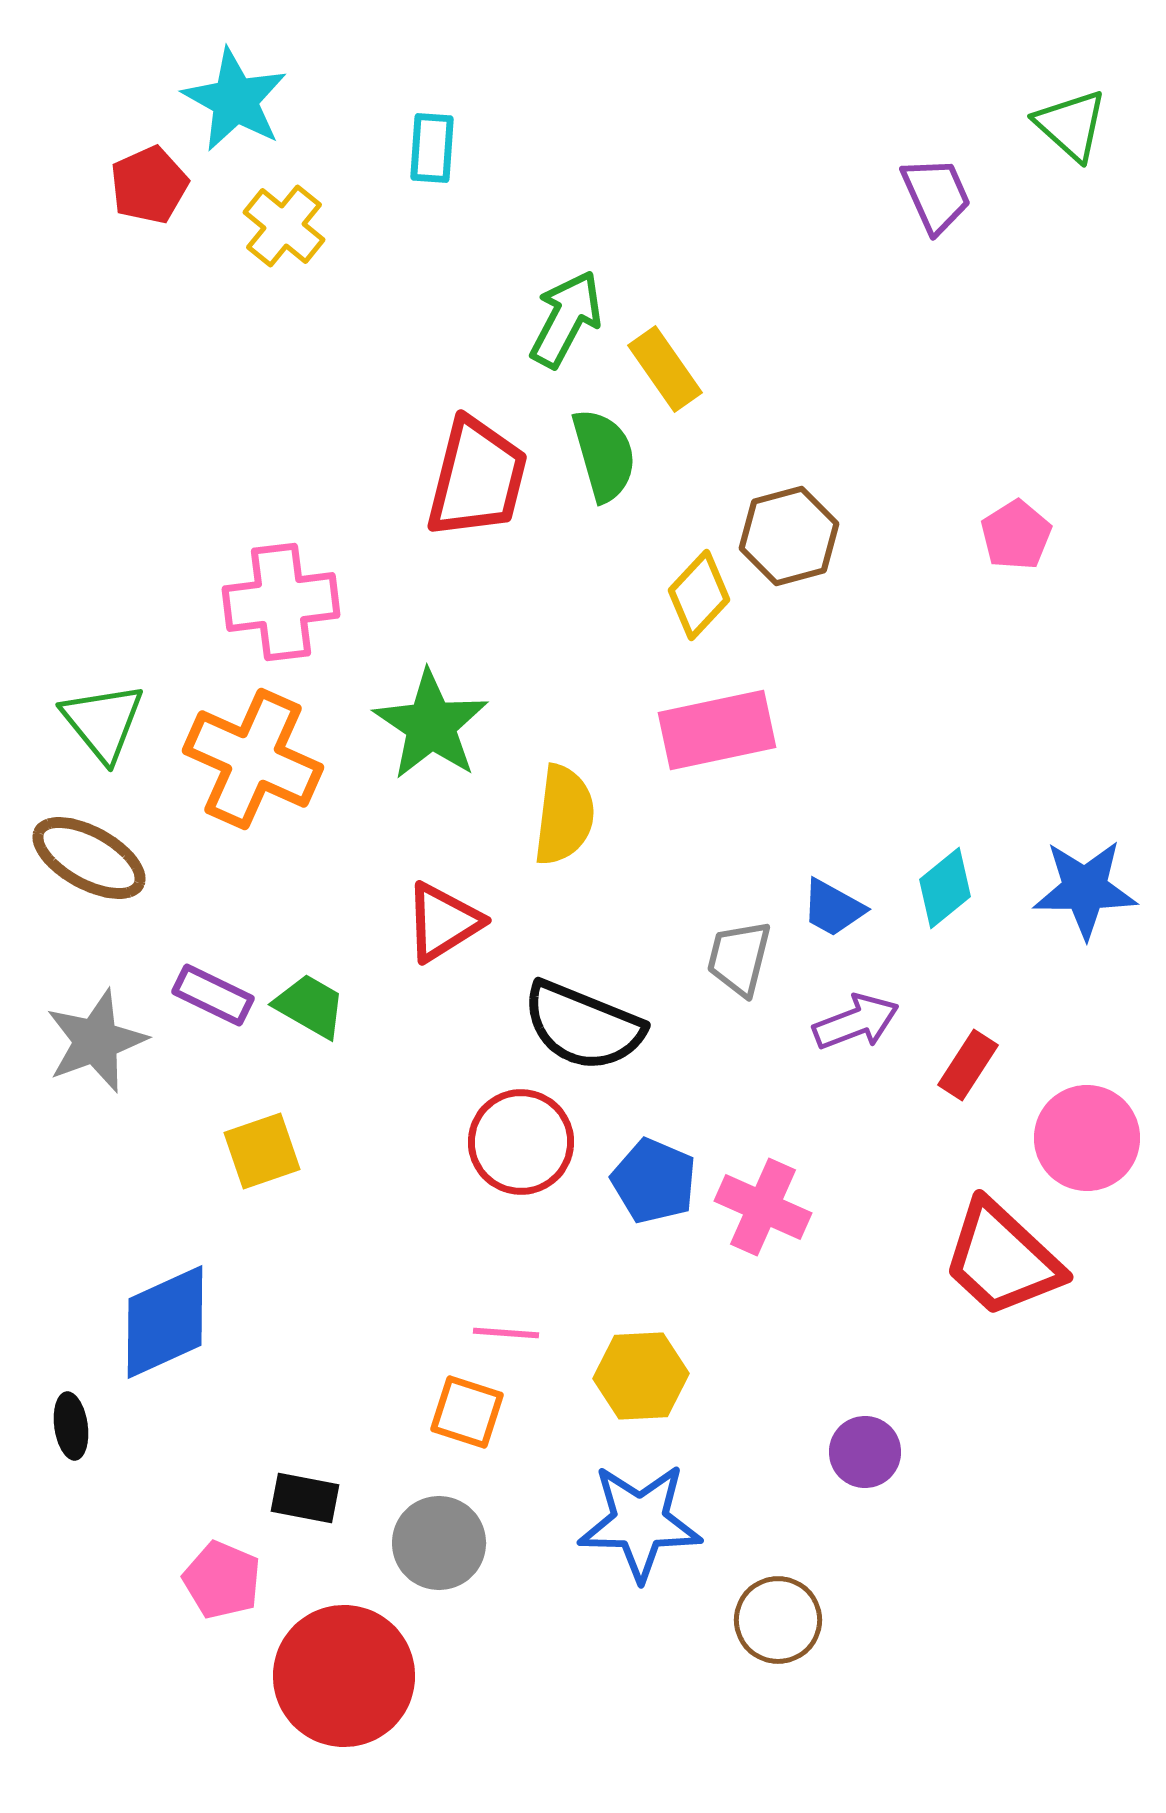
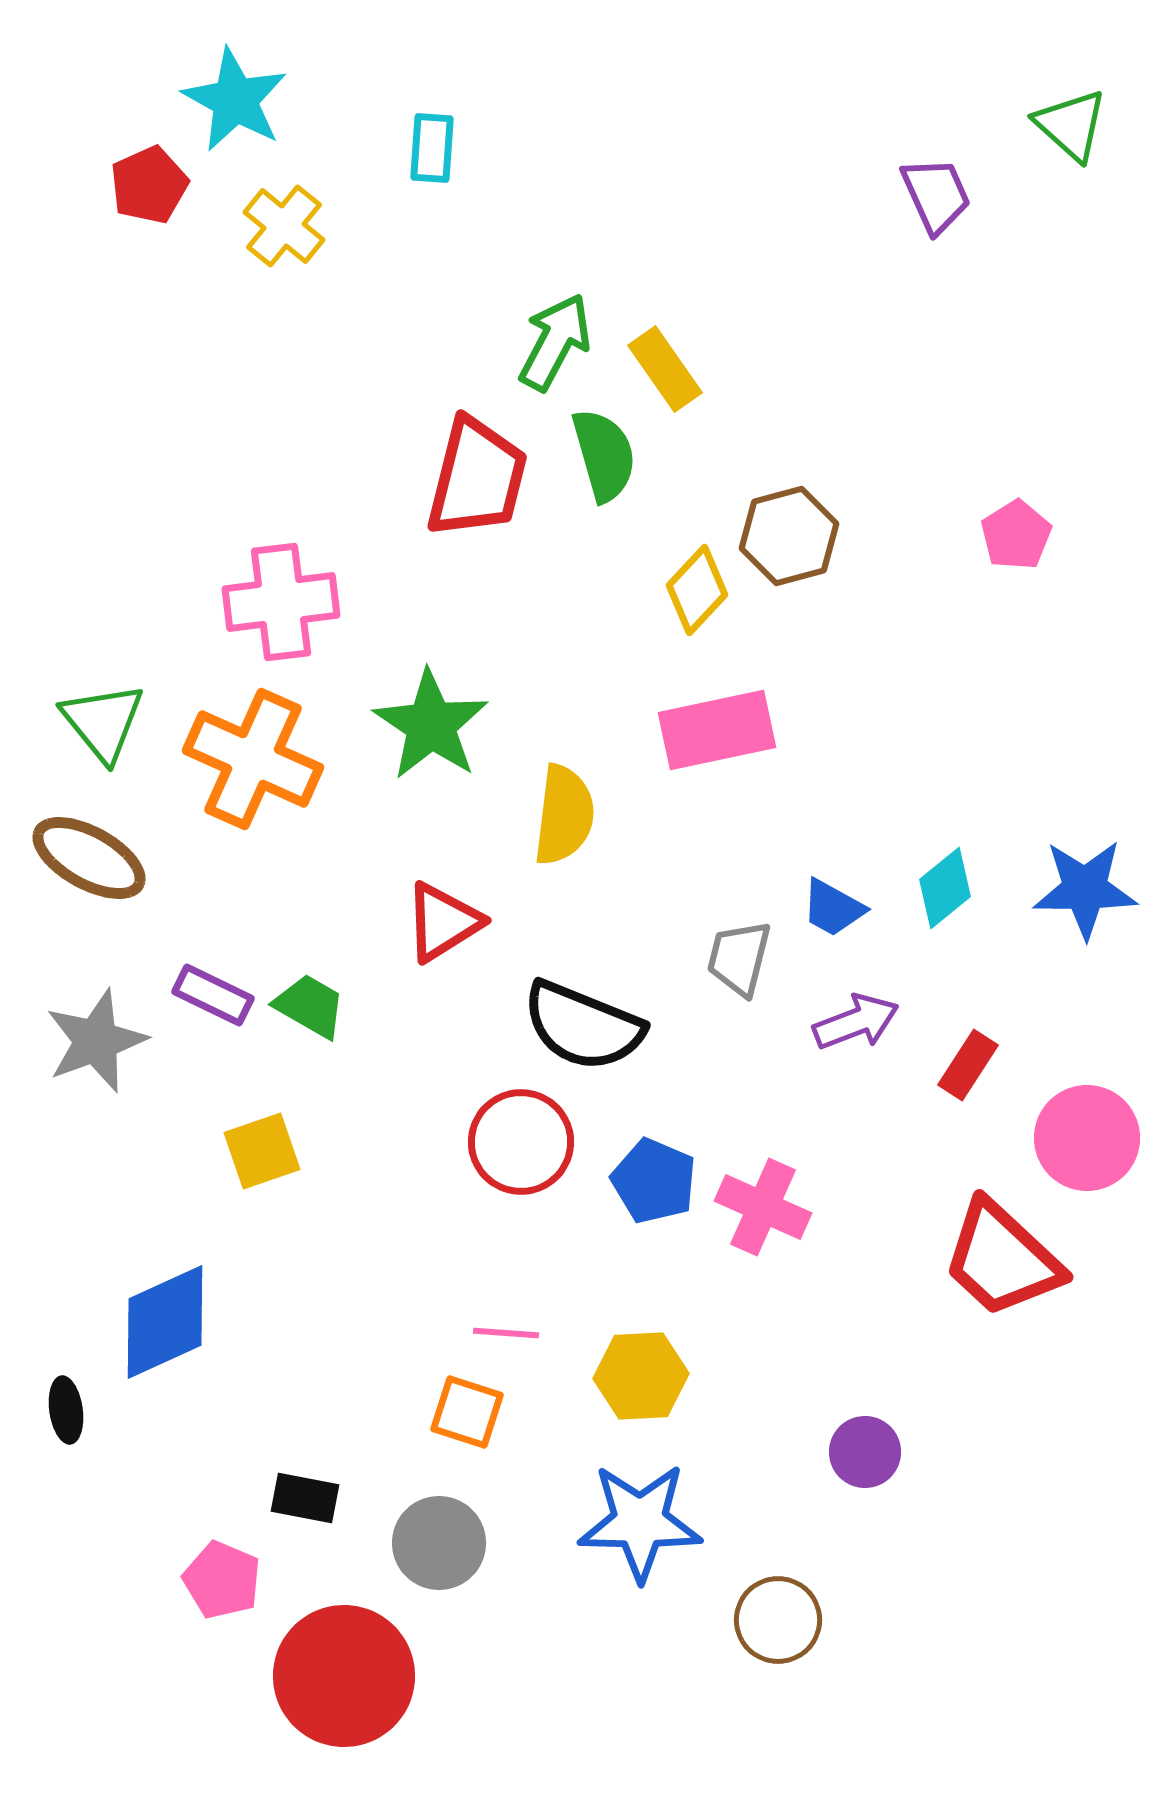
green arrow at (566, 319): moved 11 px left, 23 px down
yellow diamond at (699, 595): moved 2 px left, 5 px up
black ellipse at (71, 1426): moved 5 px left, 16 px up
